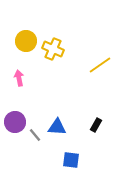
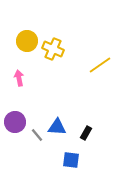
yellow circle: moved 1 px right
black rectangle: moved 10 px left, 8 px down
gray line: moved 2 px right
